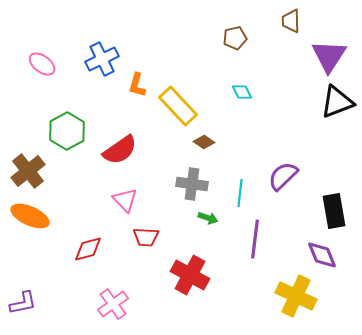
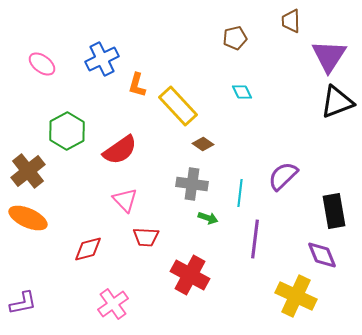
brown diamond: moved 1 px left, 2 px down
orange ellipse: moved 2 px left, 2 px down
